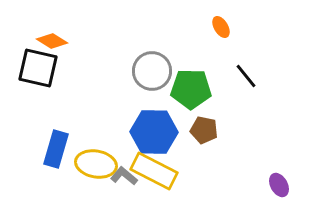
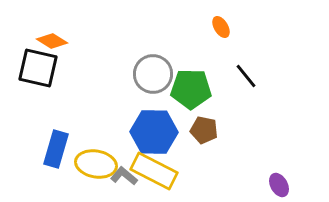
gray circle: moved 1 px right, 3 px down
